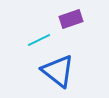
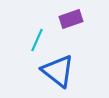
cyan line: moved 2 px left; rotated 40 degrees counterclockwise
